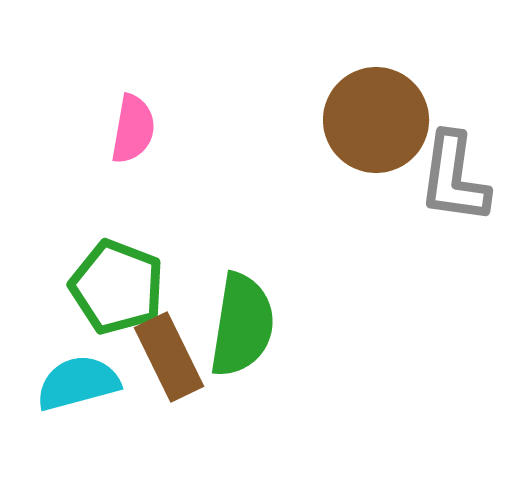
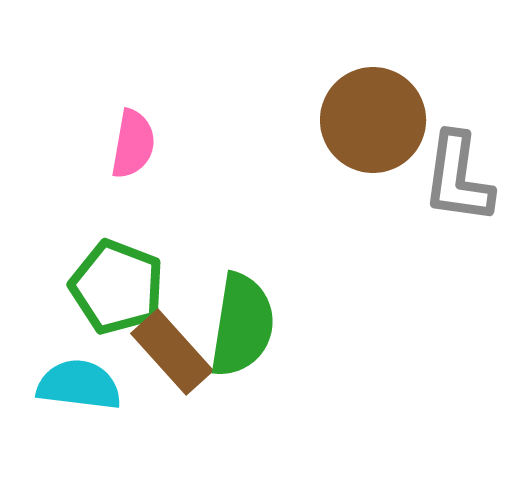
brown circle: moved 3 px left
pink semicircle: moved 15 px down
gray L-shape: moved 4 px right
brown rectangle: moved 3 px right, 5 px up; rotated 16 degrees counterclockwise
cyan semicircle: moved 1 px right, 2 px down; rotated 22 degrees clockwise
